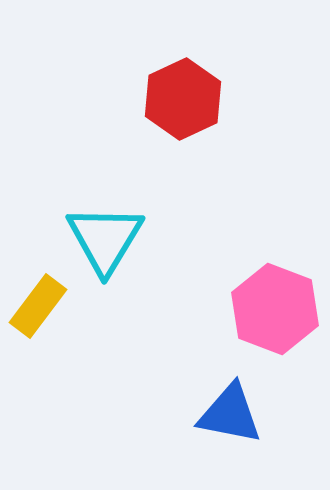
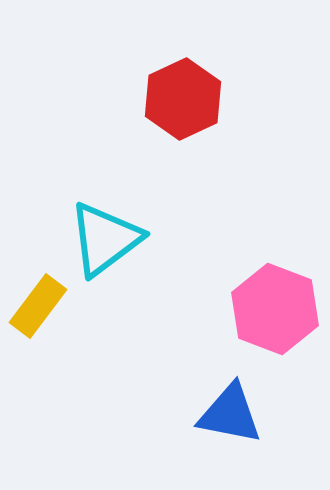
cyan triangle: rotated 22 degrees clockwise
